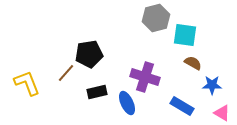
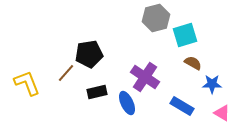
cyan square: rotated 25 degrees counterclockwise
purple cross: rotated 16 degrees clockwise
blue star: moved 1 px up
